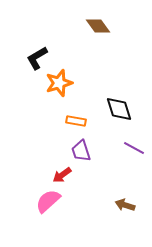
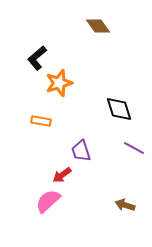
black L-shape: rotated 10 degrees counterclockwise
orange rectangle: moved 35 px left
